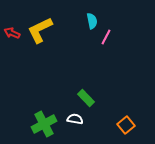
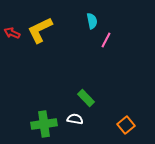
pink line: moved 3 px down
green cross: rotated 20 degrees clockwise
